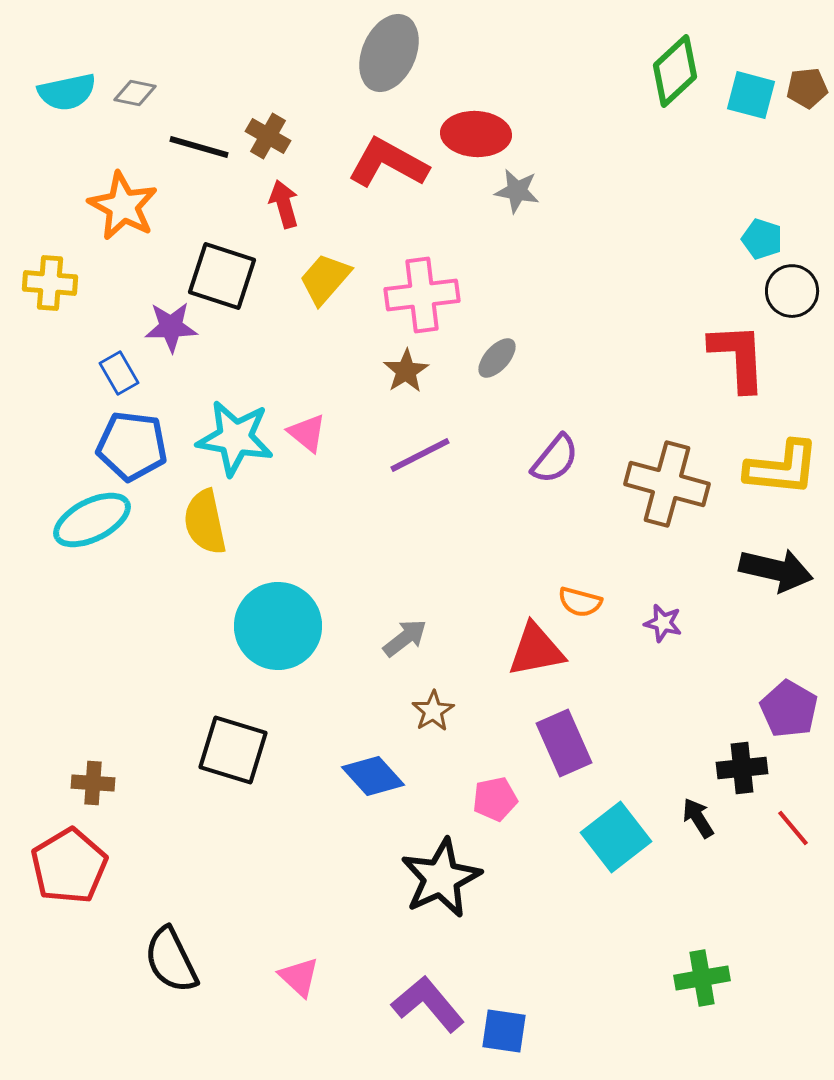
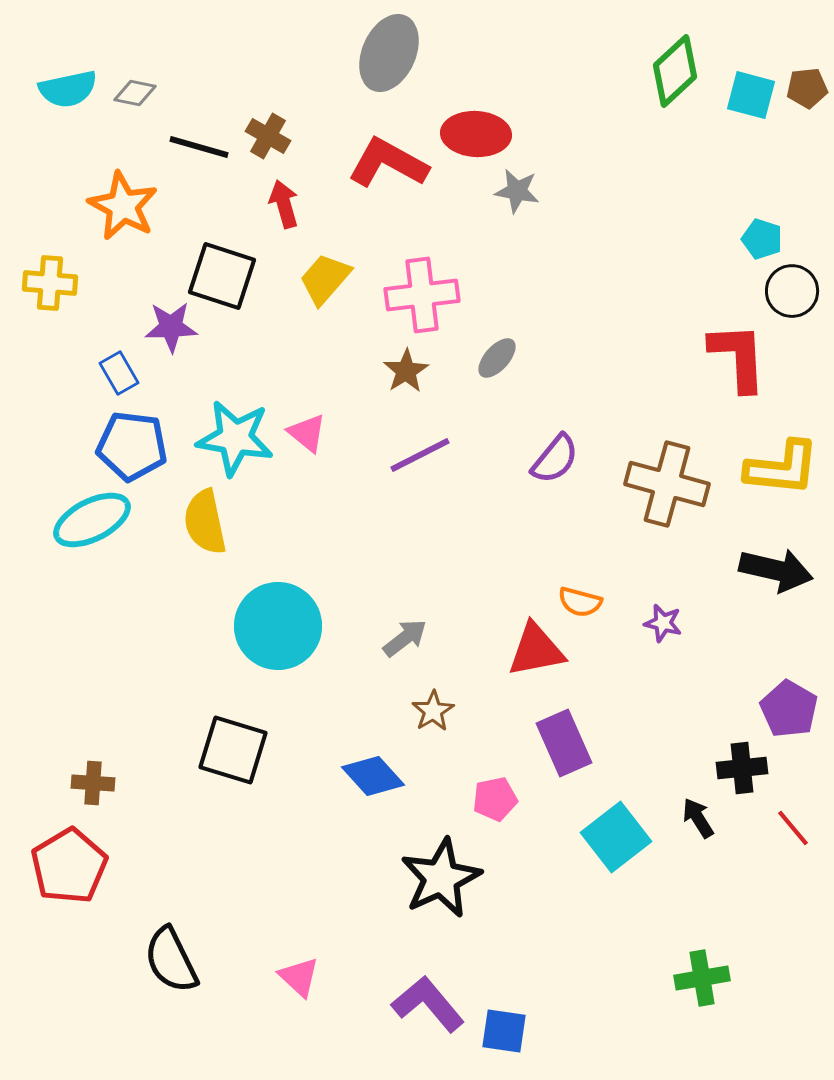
cyan semicircle at (67, 92): moved 1 px right, 3 px up
